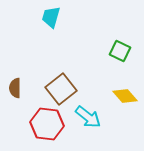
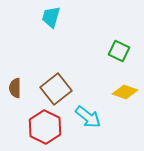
green square: moved 1 px left
brown square: moved 5 px left
yellow diamond: moved 4 px up; rotated 30 degrees counterclockwise
red hexagon: moved 2 px left, 3 px down; rotated 20 degrees clockwise
